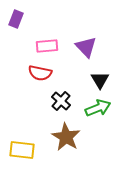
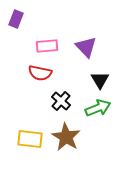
yellow rectangle: moved 8 px right, 11 px up
